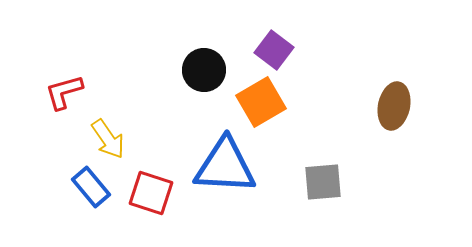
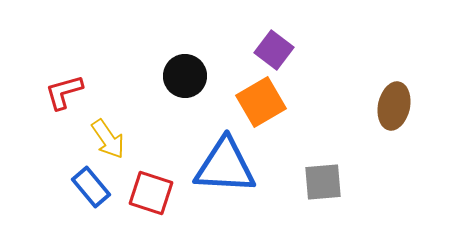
black circle: moved 19 px left, 6 px down
